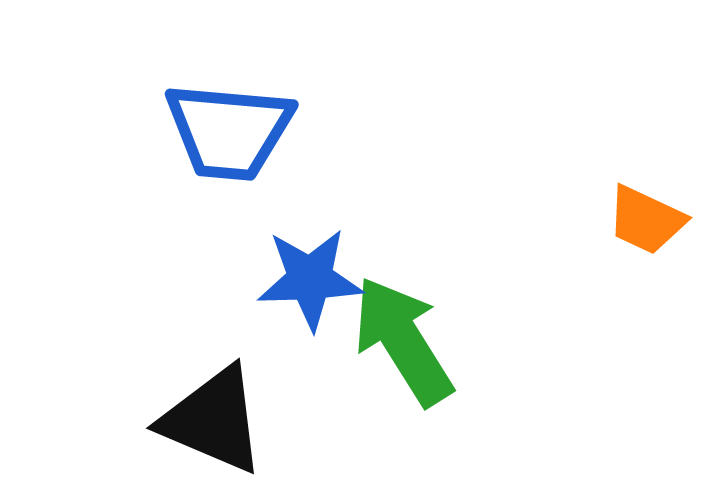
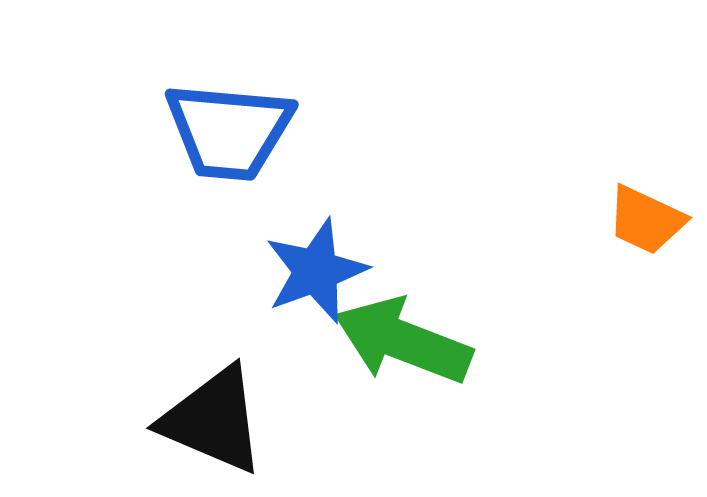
blue star: moved 6 px right, 8 px up; rotated 18 degrees counterclockwise
green arrow: rotated 37 degrees counterclockwise
